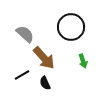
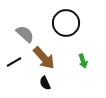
black circle: moved 5 px left, 4 px up
black line: moved 8 px left, 13 px up
